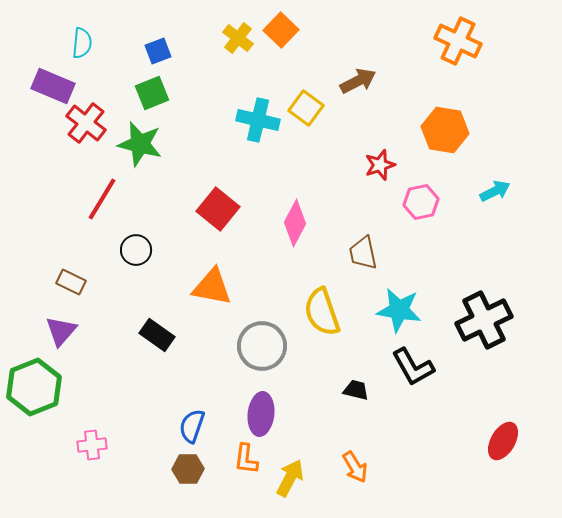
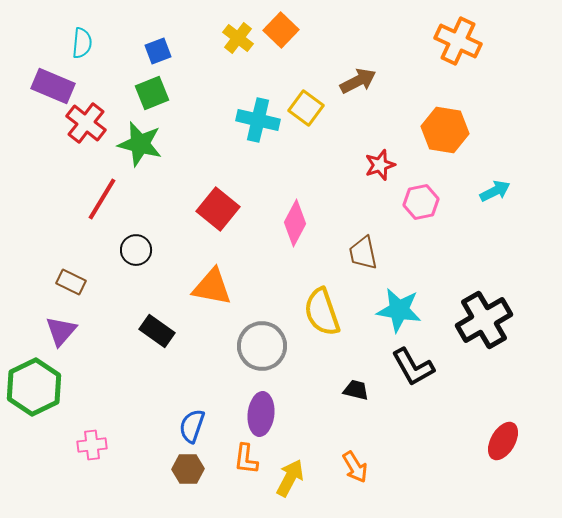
black cross: rotated 4 degrees counterclockwise
black rectangle: moved 4 px up
green hexagon: rotated 4 degrees counterclockwise
